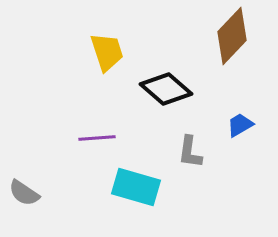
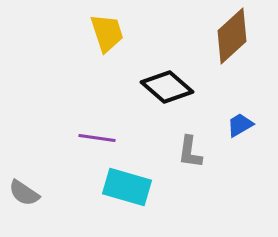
brown diamond: rotated 4 degrees clockwise
yellow trapezoid: moved 19 px up
black diamond: moved 1 px right, 2 px up
purple line: rotated 12 degrees clockwise
cyan rectangle: moved 9 px left
